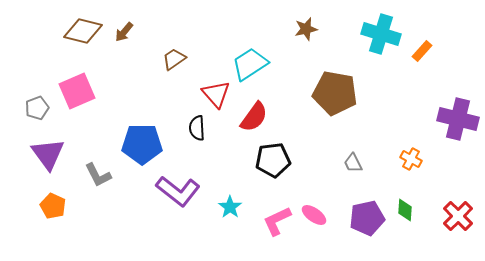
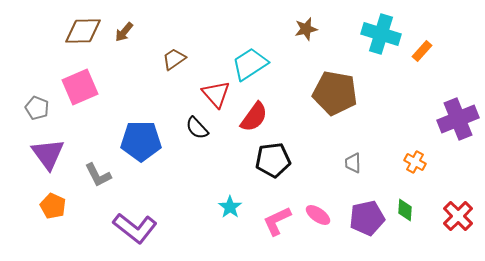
brown diamond: rotated 15 degrees counterclockwise
pink square: moved 3 px right, 4 px up
gray pentagon: rotated 30 degrees counterclockwise
purple cross: rotated 36 degrees counterclockwise
black semicircle: rotated 40 degrees counterclockwise
blue pentagon: moved 1 px left, 3 px up
orange cross: moved 4 px right, 3 px down
gray trapezoid: rotated 25 degrees clockwise
purple L-shape: moved 43 px left, 37 px down
pink ellipse: moved 4 px right
